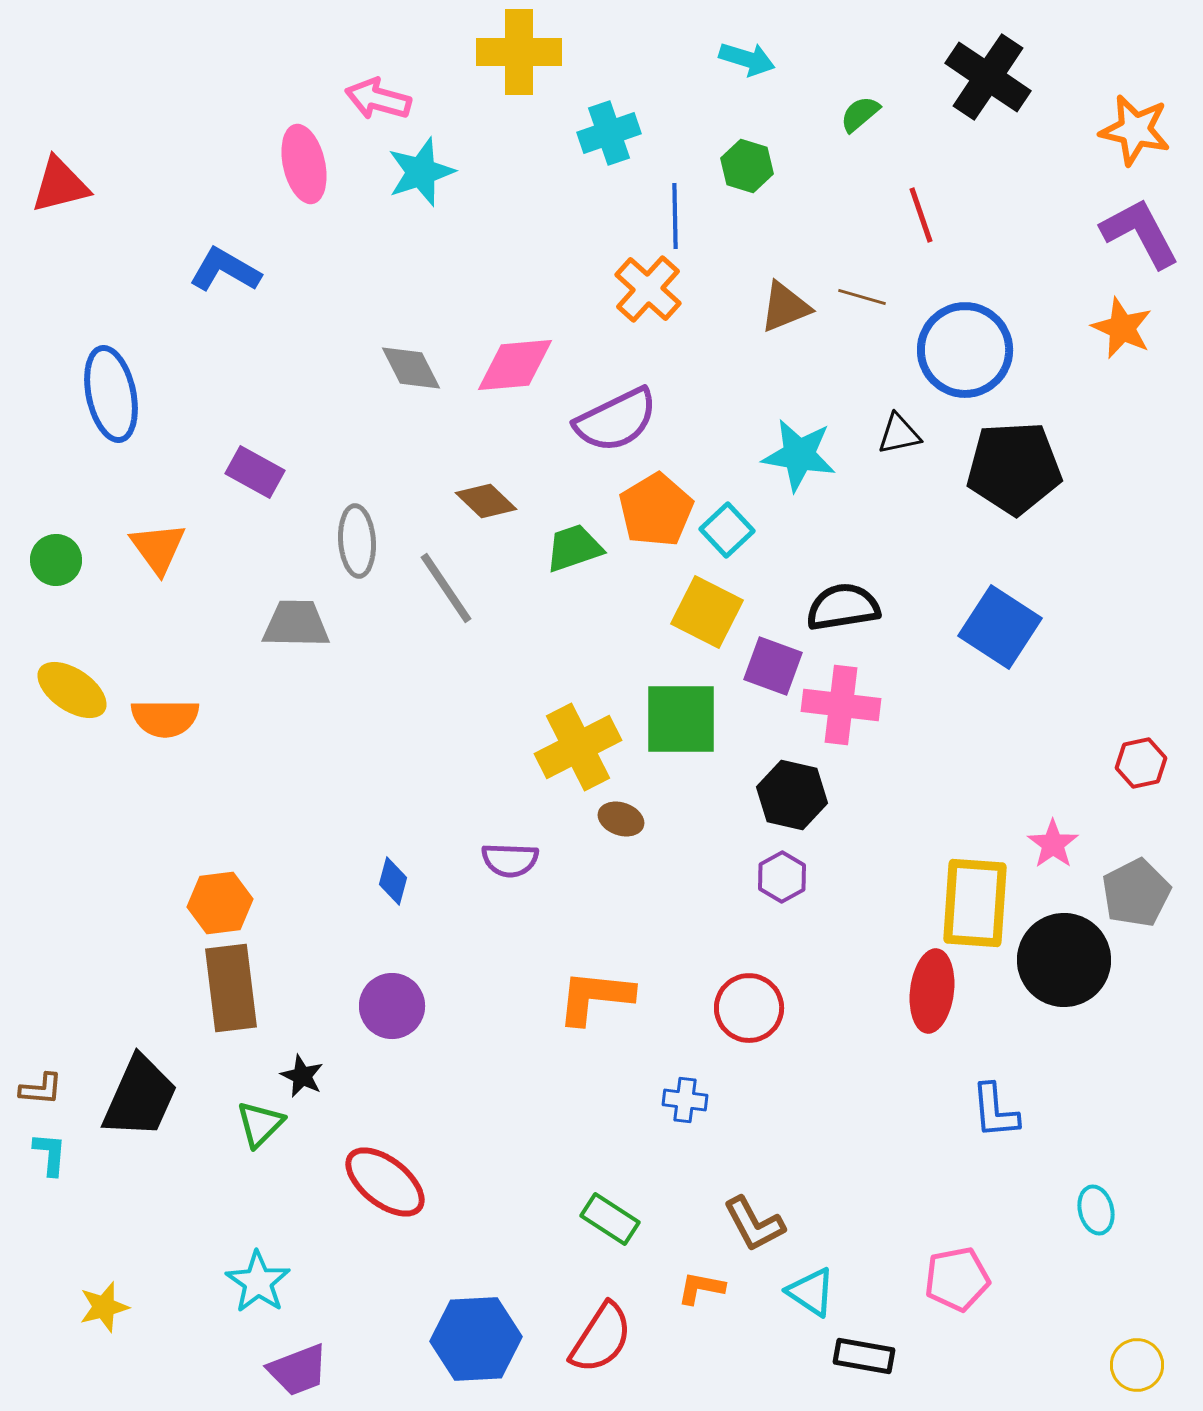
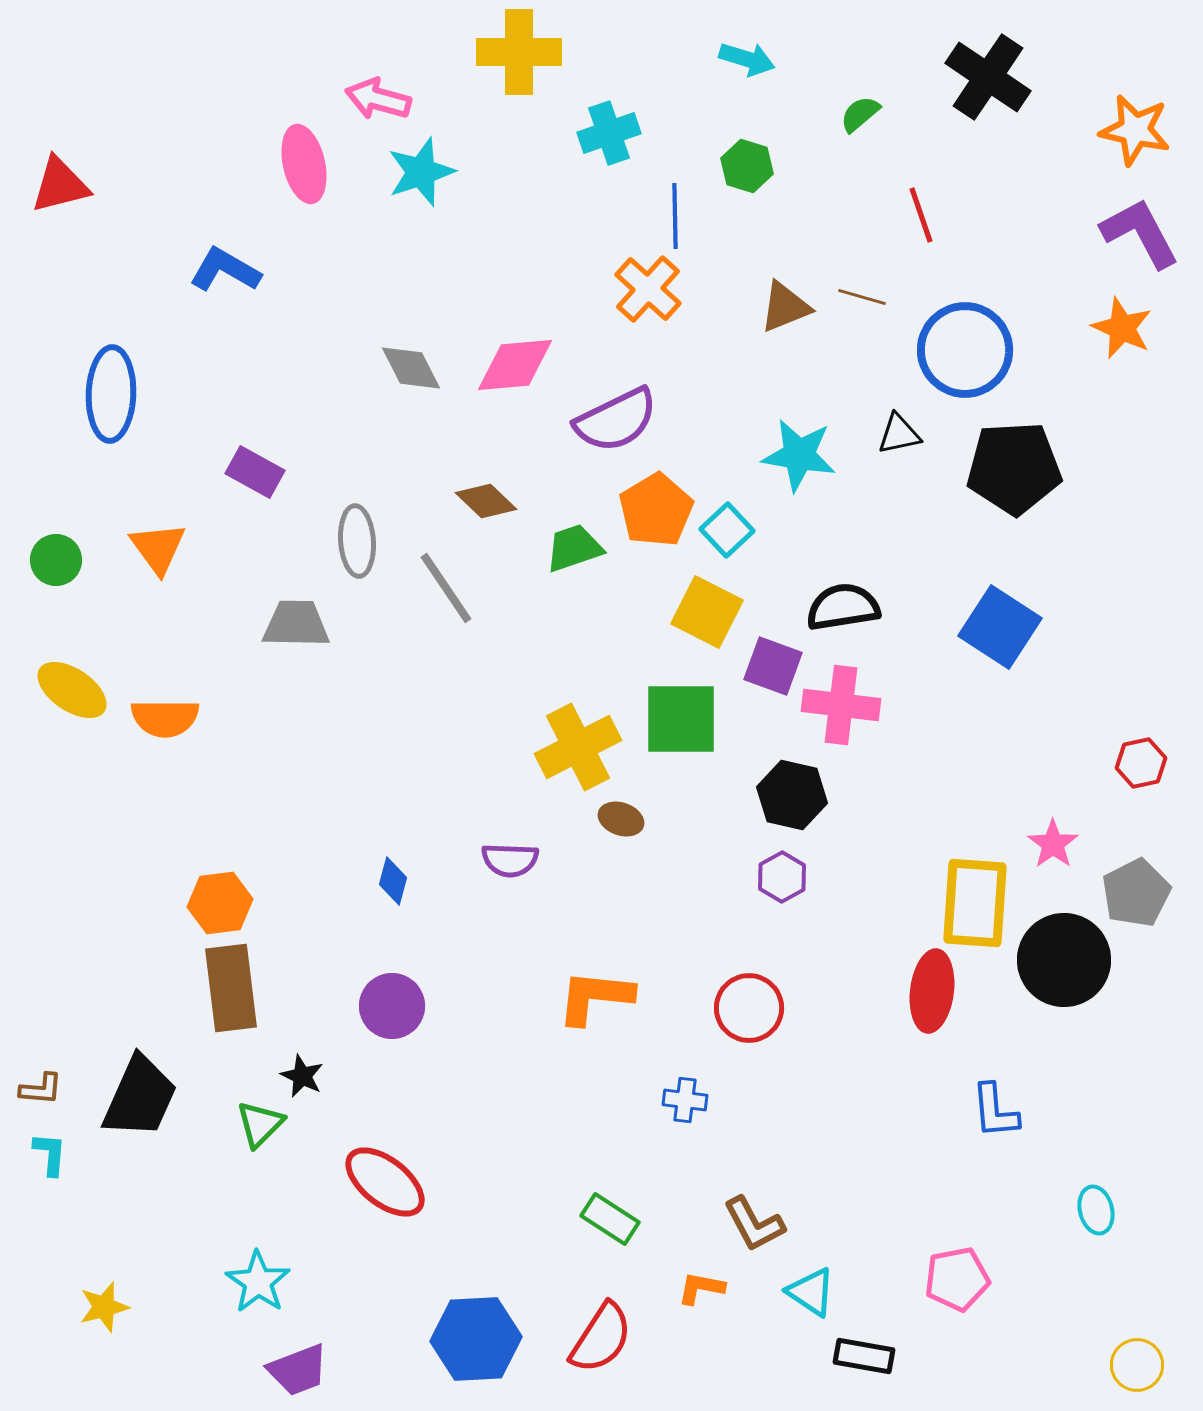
blue ellipse at (111, 394): rotated 14 degrees clockwise
